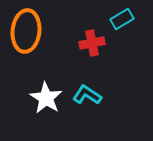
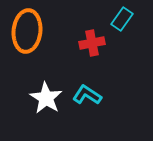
cyan rectangle: rotated 25 degrees counterclockwise
orange ellipse: moved 1 px right
